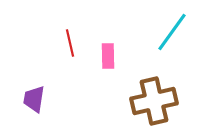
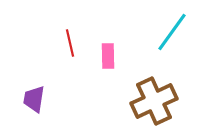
brown cross: rotated 12 degrees counterclockwise
